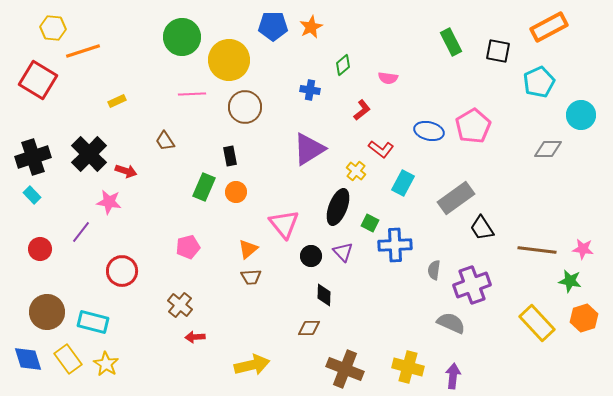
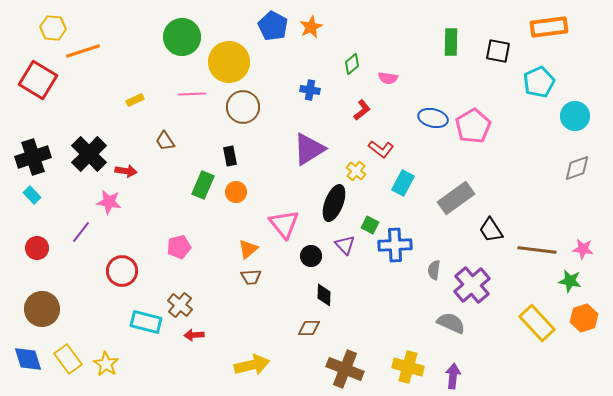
blue pentagon at (273, 26): rotated 28 degrees clockwise
orange rectangle at (549, 27): rotated 21 degrees clockwise
green rectangle at (451, 42): rotated 28 degrees clockwise
yellow circle at (229, 60): moved 2 px down
green diamond at (343, 65): moved 9 px right, 1 px up
yellow rectangle at (117, 101): moved 18 px right, 1 px up
brown circle at (245, 107): moved 2 px left
cyan circle at (581, 115): moved 6 px left, 1 px down
blue ellipse at (429, 131): moved 4 px right, 13 px up
gray diamond at (548, 149): moved 29 px right, 19 px down; rotated 20 degrees counterclockwise
red arrow at (126, 171): rotated 10 degrees counterclockwise
green rectangle at (204, 187): moved 1 px left, 2 px up
black ellipse at (338, 207): moved 4 px left, 4 px up
green square at (370, 223): moved 2 px down
black trapezoid at (482, 228): moved 9 px right, 2 px down
pink pentagon at (188, 247): moved 9 px left
red circle at (40, 249): moved 3 px left, 1 px up
purple triangle at (343, 252): moved 2 px right, 7 px up
purple cross at (472, 285): rotated 21 degrees counterclockwise
brown circle at (47, 312): moved 5 px left, 3 px up
cyan rectangle at (93, 322): moved 53 px right
red arrow at (195, 337): moved 1 px left, 2 px up
